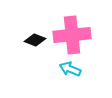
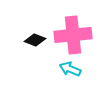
pink cross: moved 1 px right
